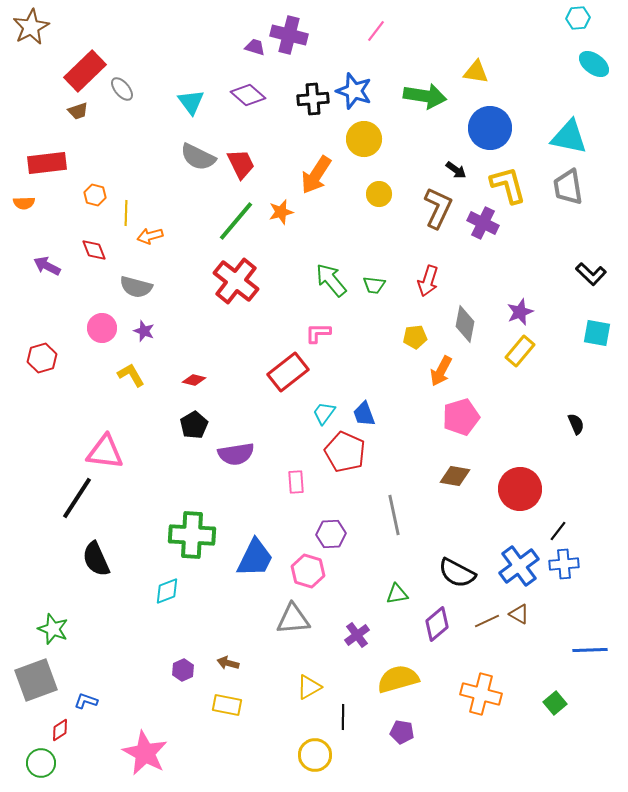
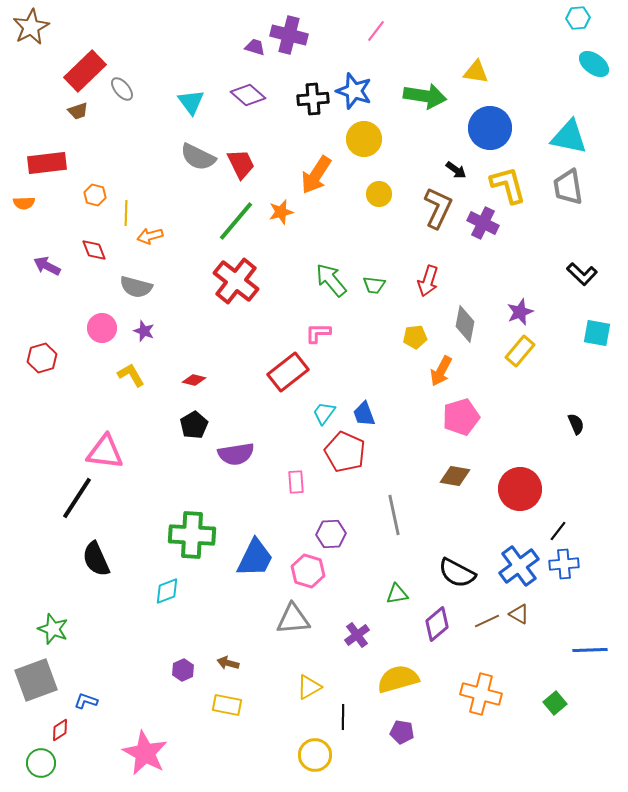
black L-shape at (591, 274): moved 9 px left
